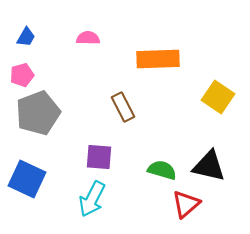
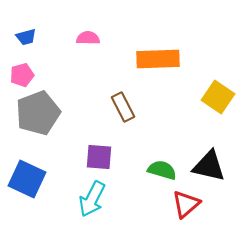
blue trapezoid: rotated 45 degrees clockwise
